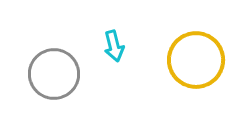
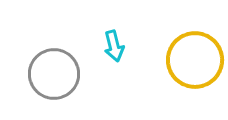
yellow circle: moved 1 px left
